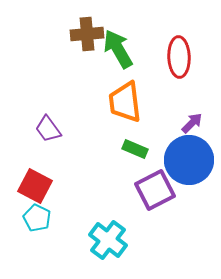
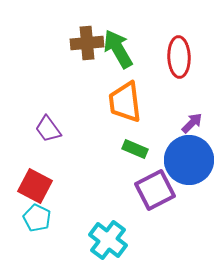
brown cross: moved 9 px down
